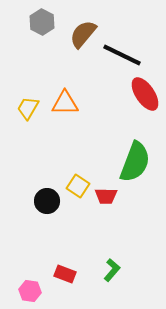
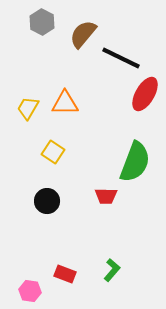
black line: moved 1 px left, 3 px down
red ellipse: rotated 64 degrees clockwise
yellow square: moved 25 px left, 34 px up
